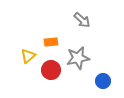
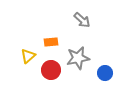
blue circle: moved 2 px right, 8 px up
